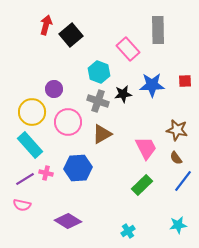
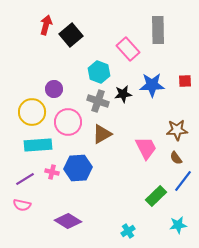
brown star: rotated 15 degrees counterclockwise
cyan rectangle: moved 8 px right; rotated 52 degrees counterclockwise
pink cross: moved 6 px right, 1 px up
green rectangle: moved 14 px right, 11 px down
